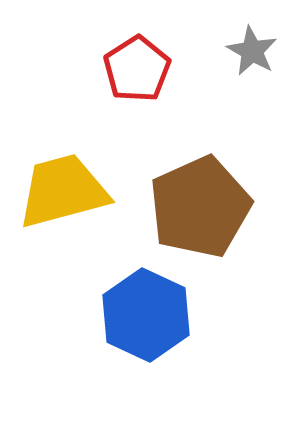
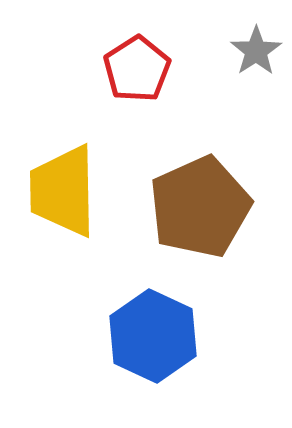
gray star: moved 4 px right; rotated 9 degrees clockwise
yellow trapezoid: rotated 76 degrees counterclockwise
blue hexagon: moved 7 px right, 21 px down
